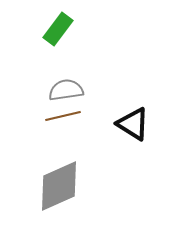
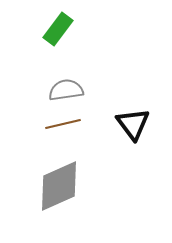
brown line: moved 8 px down
black triangle: rotated 21 degrees clockwise
